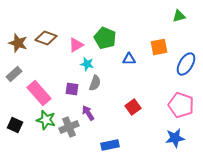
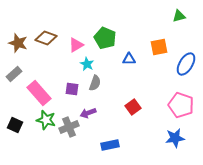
cyan star: rotated 16 degrees clockwise
purple arrow: rotated 77 degrees counterclockwise
